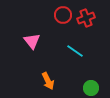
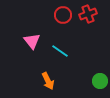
red cross: moved 2 px right, 4 px up
cyan line: moved 15 px left
green circle: moved 9 px right, 7 px up
